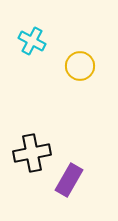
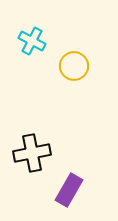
yellow circle: moved 6 px left
purple rectangle: moved 10 px down
